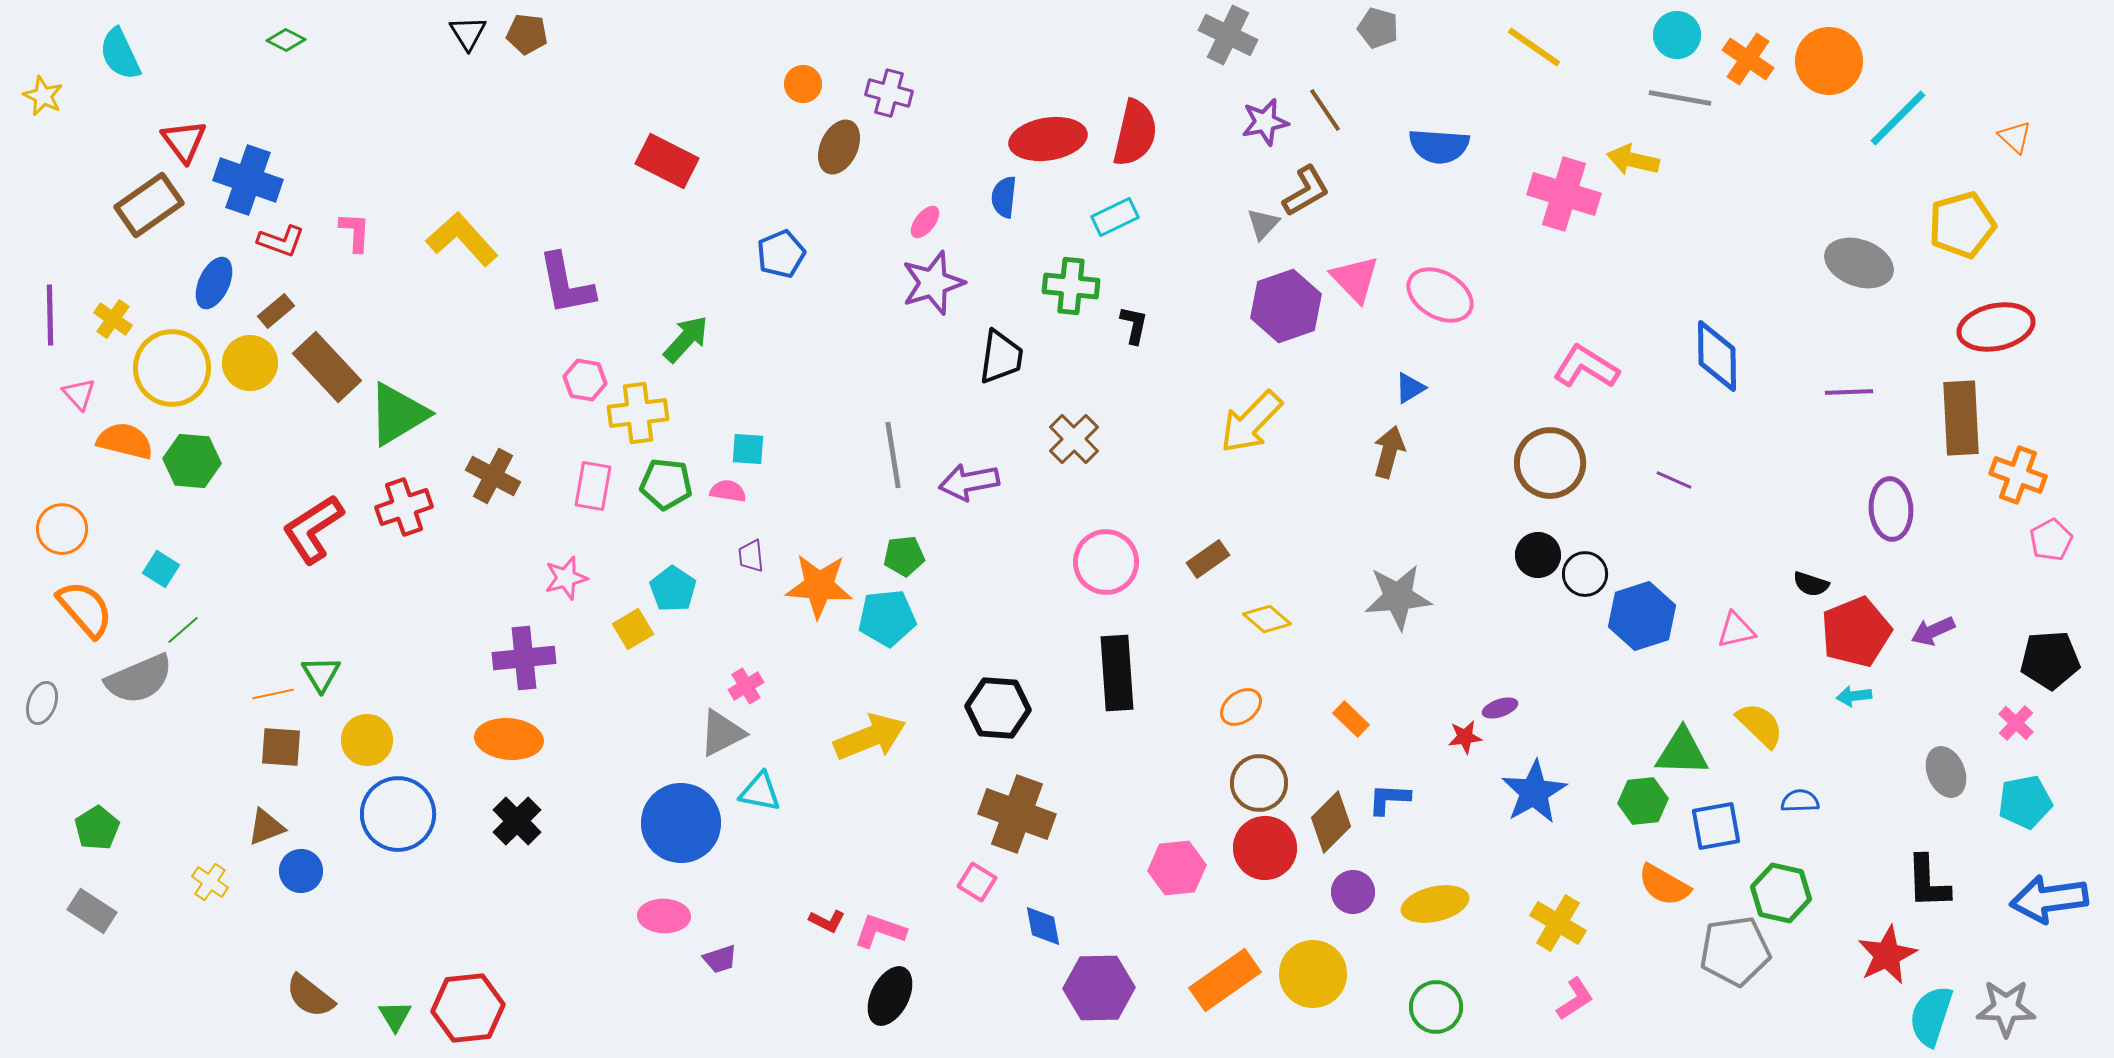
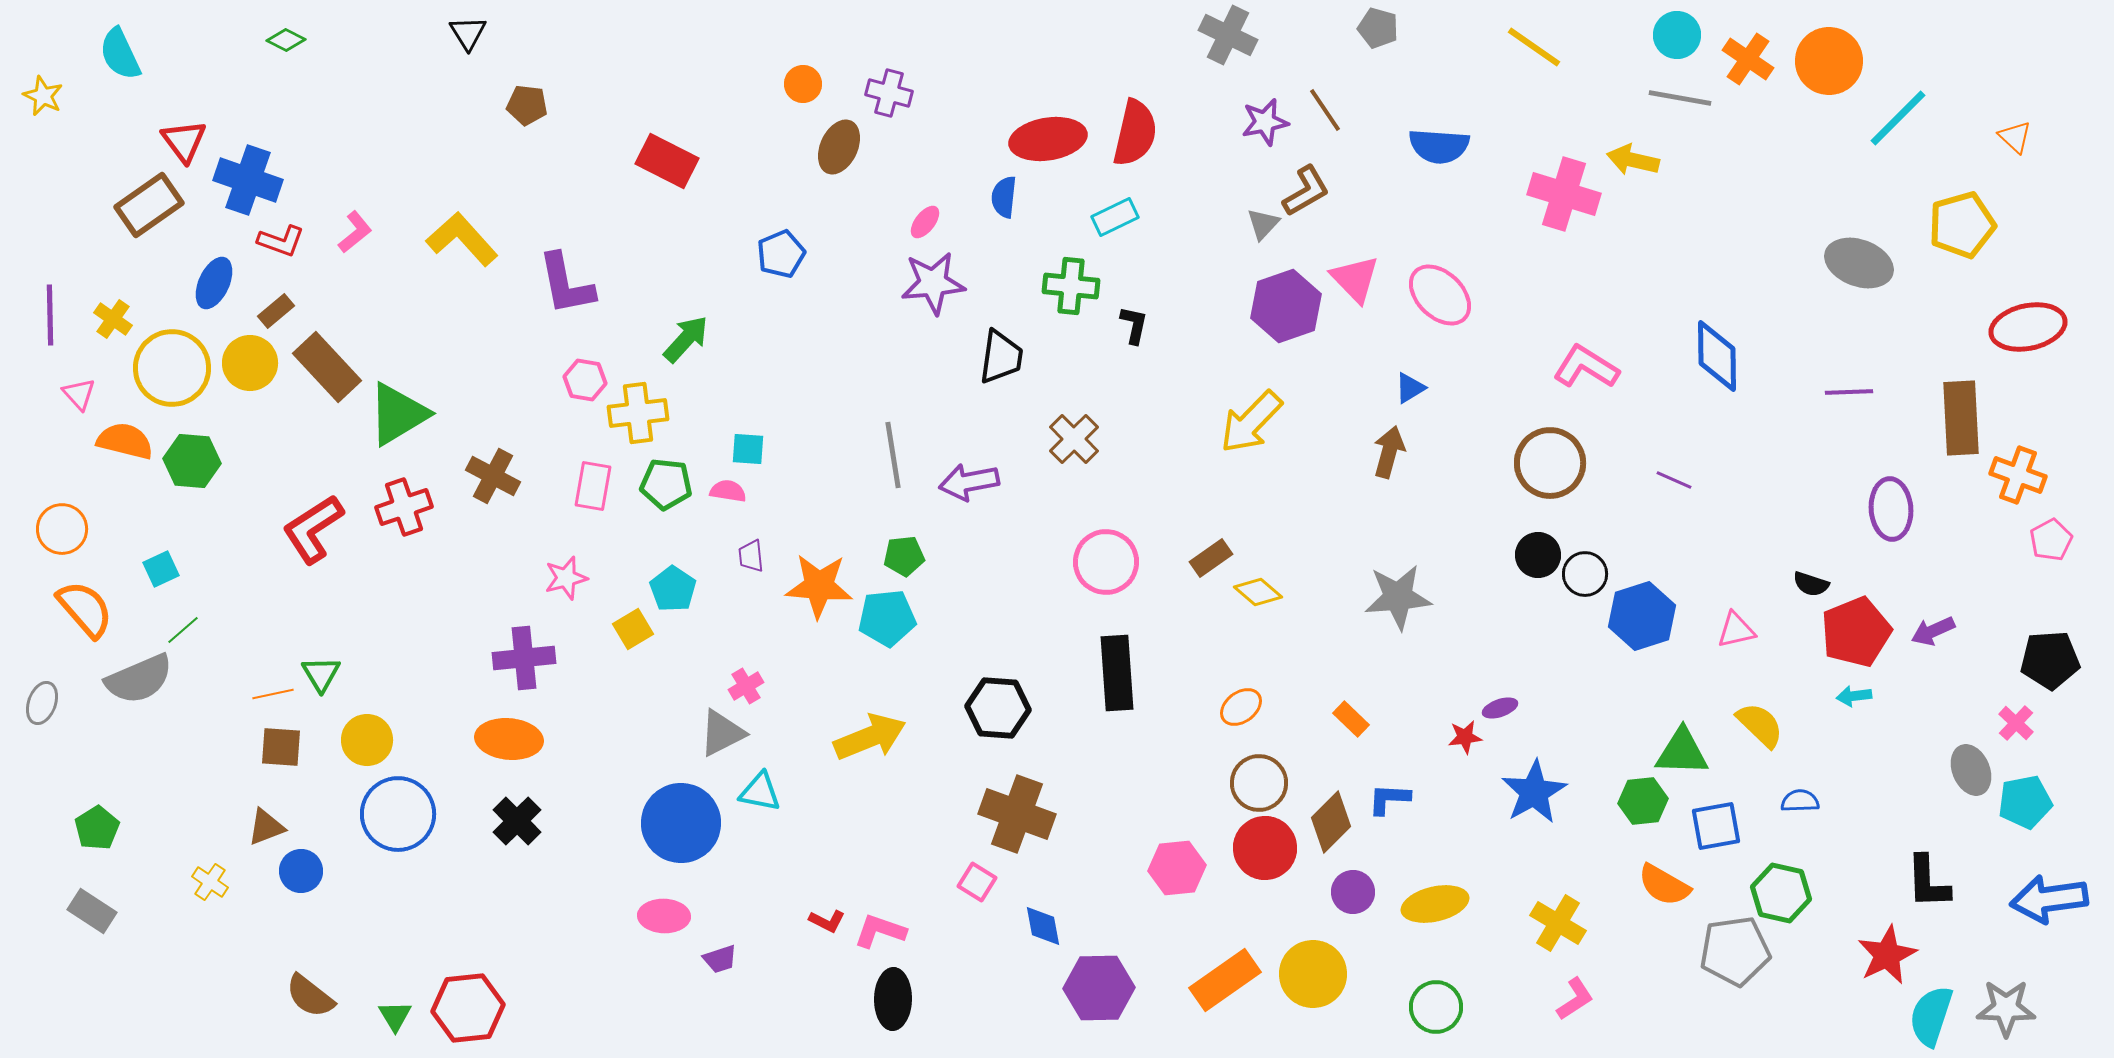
brown pentagon at (527, 34): moved 71 px down
pink L-shape at (355, 232): rotated 48 degrees clockwise
purple star at (933, 283): rotated 12 degrees clockwise
pink ellipse at (1440, 295): rotated 14 degrees clockwise
red ellipse at (1996, 327): moved 32 px right
brown rectangle at (1208, 559): moved 3 px right, 1 px up
cyan square at (161, 569): rotated 33 degrees clockwise
yellow diamond at (1267, 619): moved 9 px left, 27 px up
gray ellipse at (1946, 772): moved 25 px right, 2 px up
black ellipse at (890, 996): moved 3 px right, 3 px down; rotated 26 degrees counterclockwise
